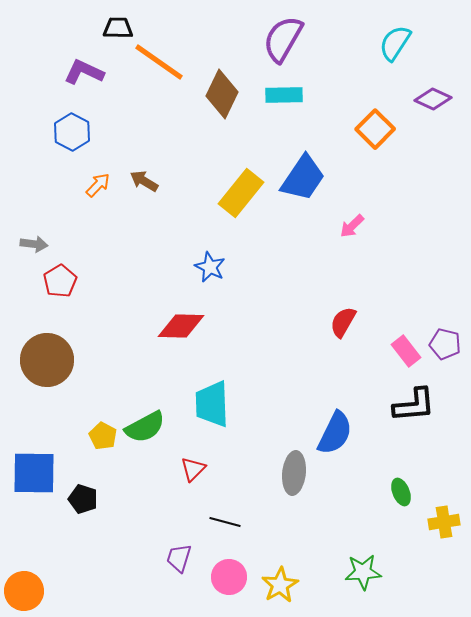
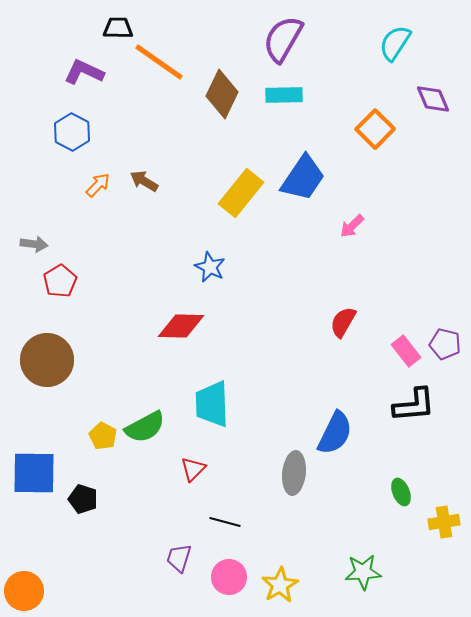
purple diamond: rotated 42 degrees clockwise
